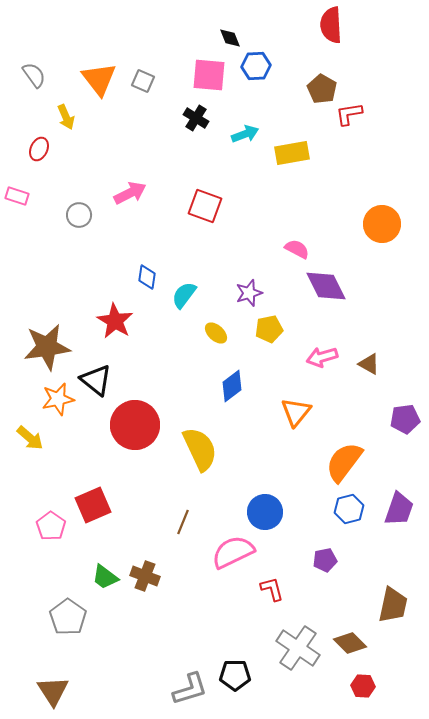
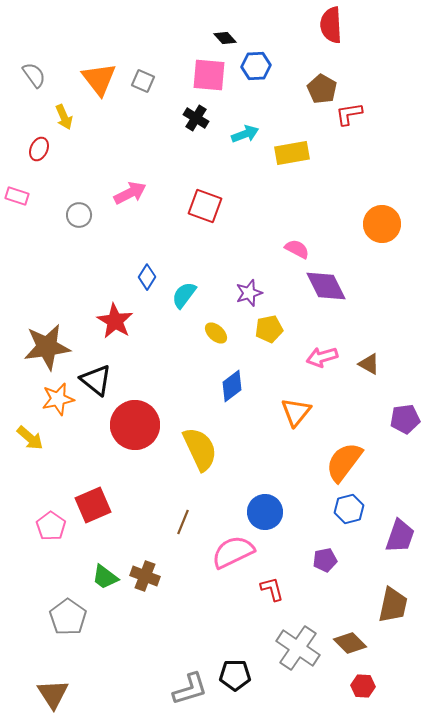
black diamond at (230, 38): moved 5 px left; rotated 20 degrees counterclockwise
yellow arrow at (66, 117): moved 2 px left
blue diamond at (147, 277): rotated 25 degrees clockwise
purple trapezoid at (399, 509): moved 1 px right, 27 px down
brown triangle at (53, 691): moved 3 px down
